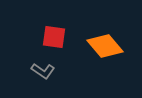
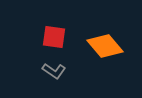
gray L-shape: moved 11 px right
